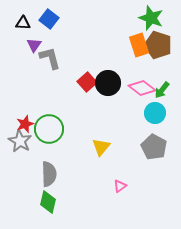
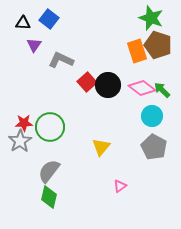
orange rectangle: moved 2 px left, 6 px down
gray L-shape: moved 11 px right, 2 px down; rotated 50 degrees counterclockwise
black circle: moved 2 px down
green arrow: rotated 96 degrees clockwise
cyan circle: moved 3 px left, 3 px down
red star: moved 1 px left, 1 px up; rotated 18 degrees clockwise
green circle: moved 1 px right, 2 px up
gray star: rotated 10 degrees clockwise
gray semicircle: moved 3 px up; rotated 140 degrees counterclockwise
green diamond: moved 1 px right, 5 px up
